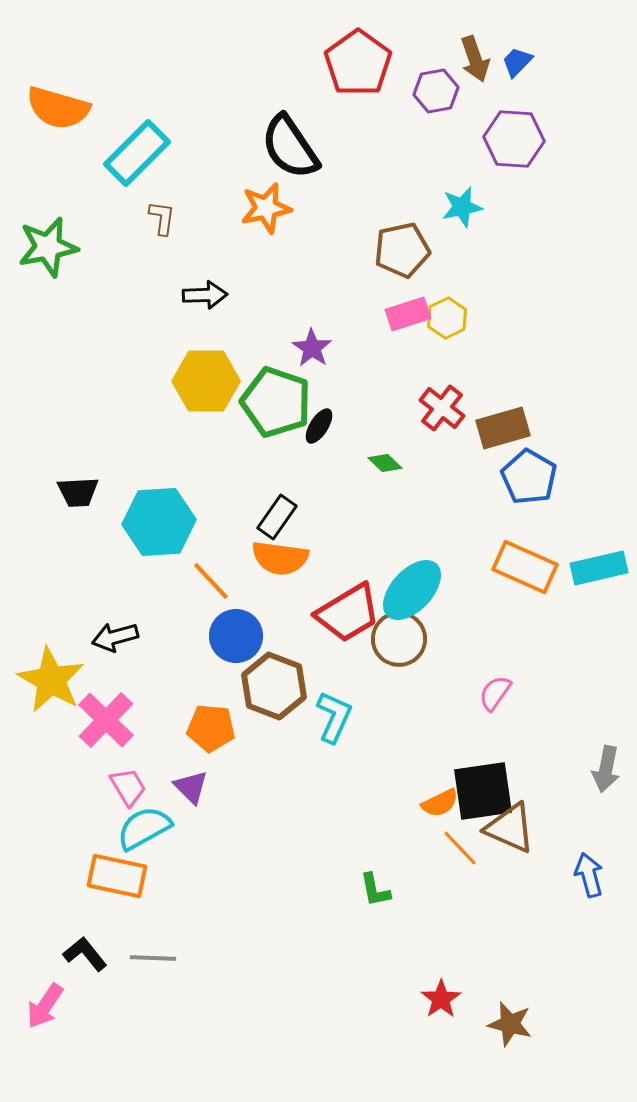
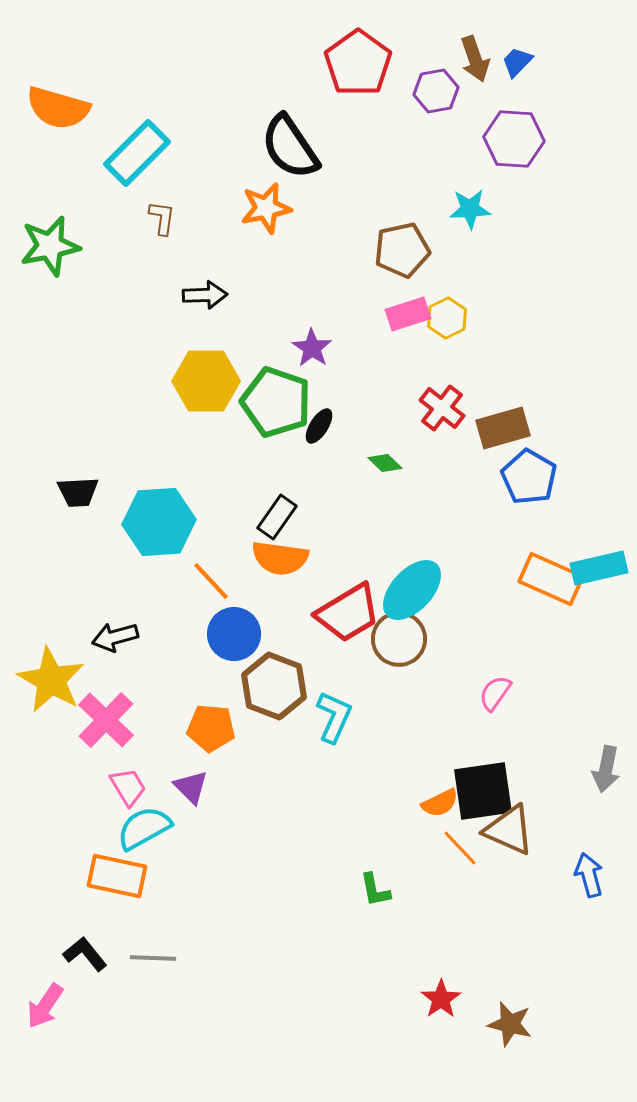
cyan star at (462, 207): moved 8 px right, 2 px down; rotated 9 degrees clockwise
green star at (48, 247): moved 2 px right, 1 px up
orange rectangle at (525, 567): moved 26 px right, 12 px down
blue circle at (236, 636): moved 2 px left, 2 px up
brown triangle at (510, 828): moved 1 px left, 2 px down
